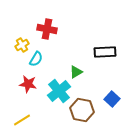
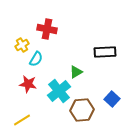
brown hexagon: rotated 15 degrees counterclockwise
